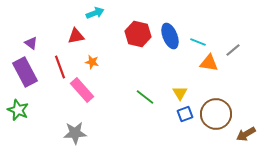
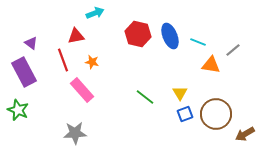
orange triangle: moved 2 px right, 2 px down
red line: moved 3 px right, 7 px up
purple rectangle: moved 1 px left
brown arrow: moved 1 px left
